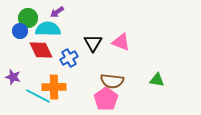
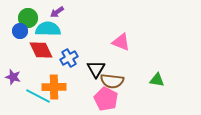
black triangle: moved 3 px right, 26 px down
pink pentagon: rotated 10 degrees counterclockwise
